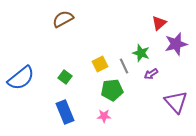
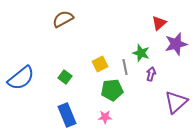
gray line: moved 1 px right, 1 px down; rotated 14 degrees clockwise
purple arrow: rotated 136 degrees clockwise
purple triangle: rotated 30 degrees clockwise
blue rectangle: moved 2 px right, 3 px down
pink star: moved 1 px right, 1 px down
